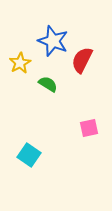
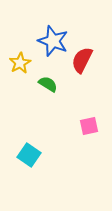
pink square: moved 2 px up
